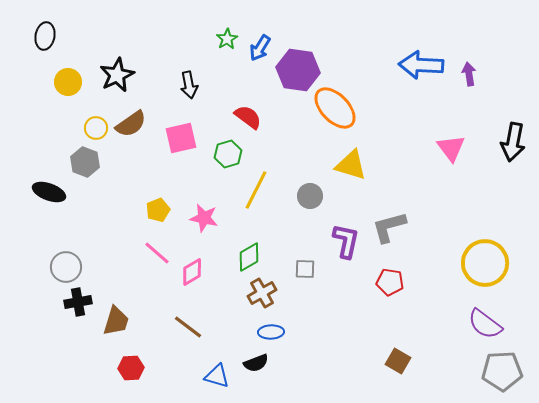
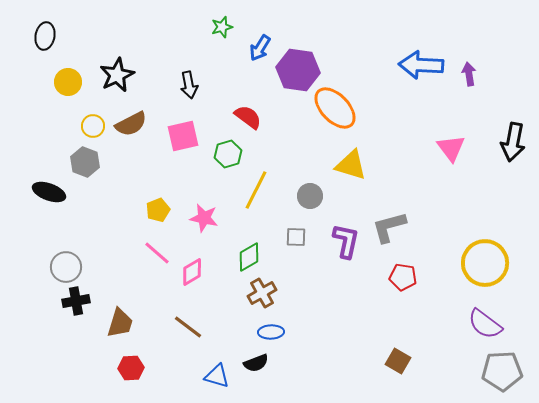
green star at (227, 39): moved 5 px left, 12 px up; rotated 15 degrees clockwise
brown semicircle at (131, 124): rotated 8 degrees clockwise
yellow circle at (96, 128): moved 3 px left, 2 px up
pink square at (181, 138): moved 2 px right, 2 px up
gray square at (305, 269): moved 9 px left, 32 px up
red pentagon at (390, 282): moved 13 px right, 5 px up
black cross at (78, 302): moved 2 px left, 1 px up
brown trapezoid at (116, 321): moved 4 px right, 2 px down
